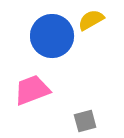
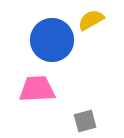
blue circle: moved 4 px down
pink trapezoid: moved 5 px right, 1 px up; rotated 18 degrees clockwise
